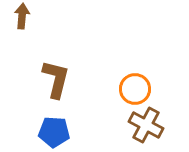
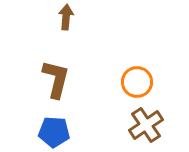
brown arrow: moved 44 px right, 1 px down
orange circle: moved 2 px right, 7 px up
brown cross: rotated 28 degrees clockwise
